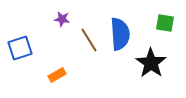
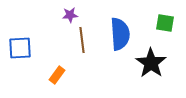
purple star: moved 8 px right, 4 px up; rotated 14 degrees counterclockwise
brown line: moved 7 px left; rotated 25 degrees clockwise
blue square: rotated 15 degrees clockwise
orange rectangle: rotated 24 degrees counterclockwise
